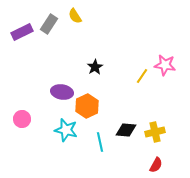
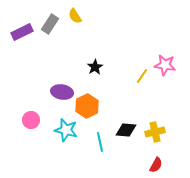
gray rectangle: moved 1 px right
pink circle: moved 9 px right, 1 px down
